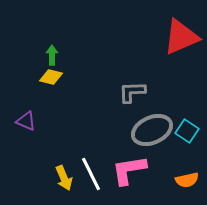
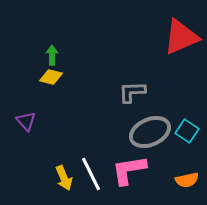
purple triangle: rotated 25 degrees clockwise
gray ellipse: moved 2 px left, 2 px down
